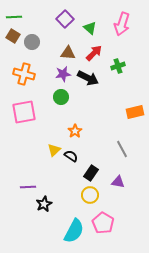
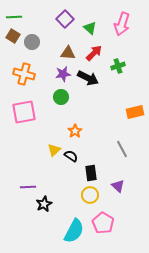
black rectangle: rotated 42 degrees counterclockwise
purple triangle: moved 4 px down; rotated 32 degrees clockwise
